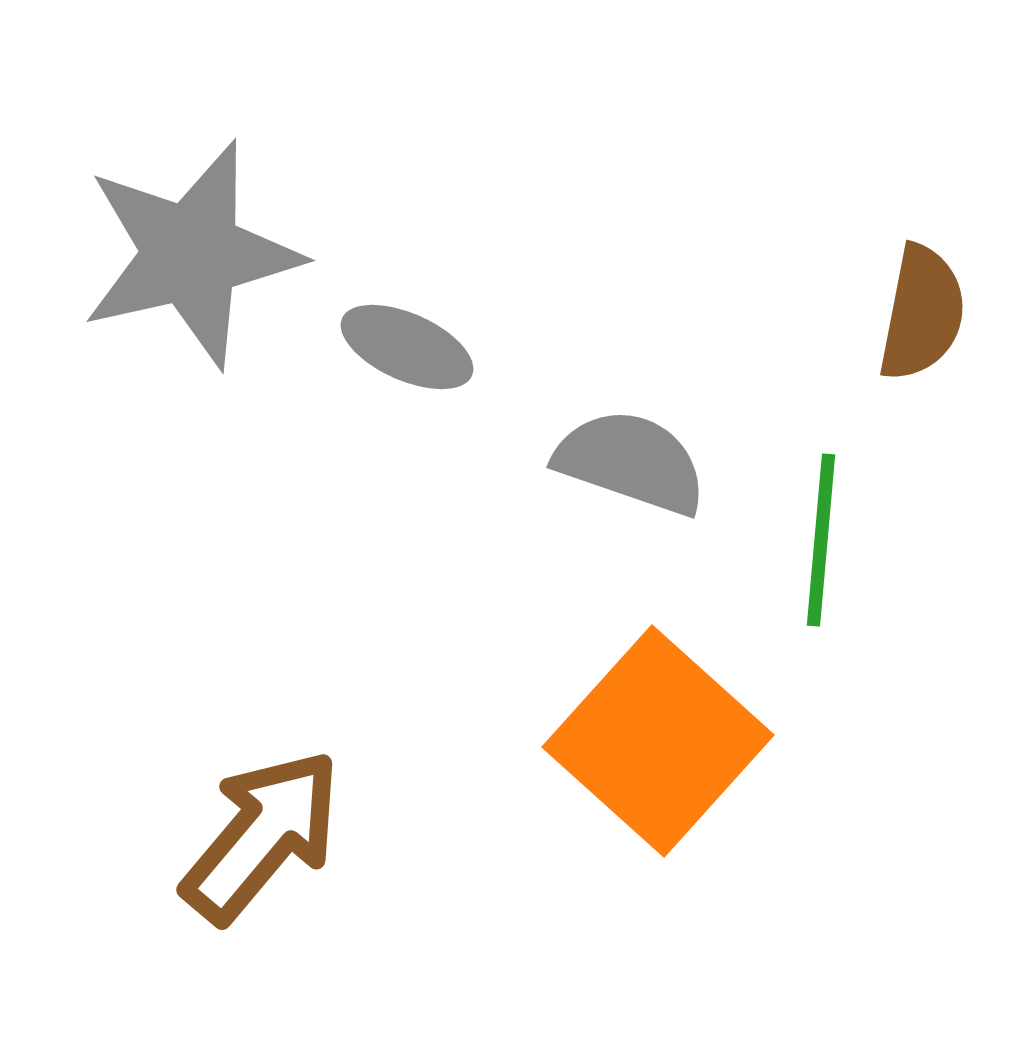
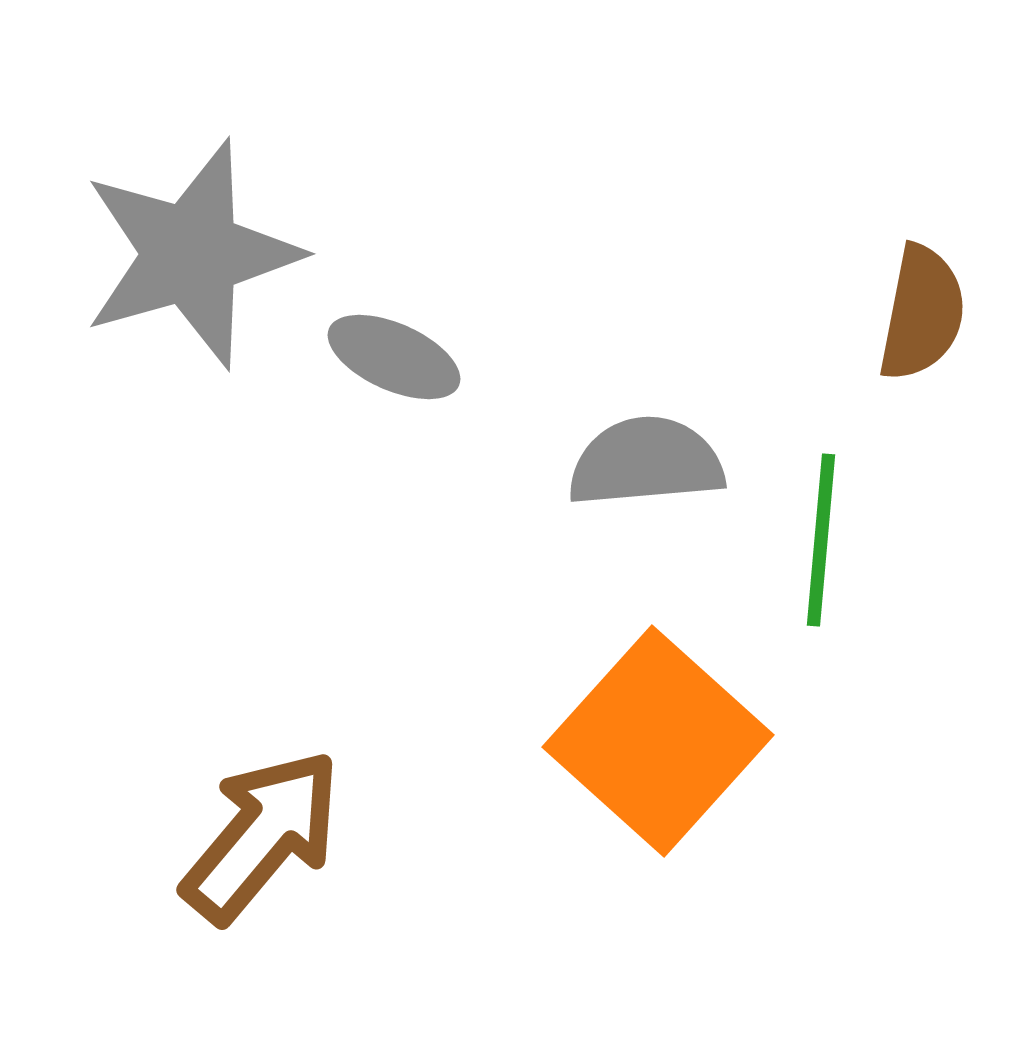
gray star: rotated 3 degrees counterclockwise
gray ellipse: moved 13 px left, 10 px down
gray semicircle: moved 15 px right; rotated 24 degrees counterclockwise
